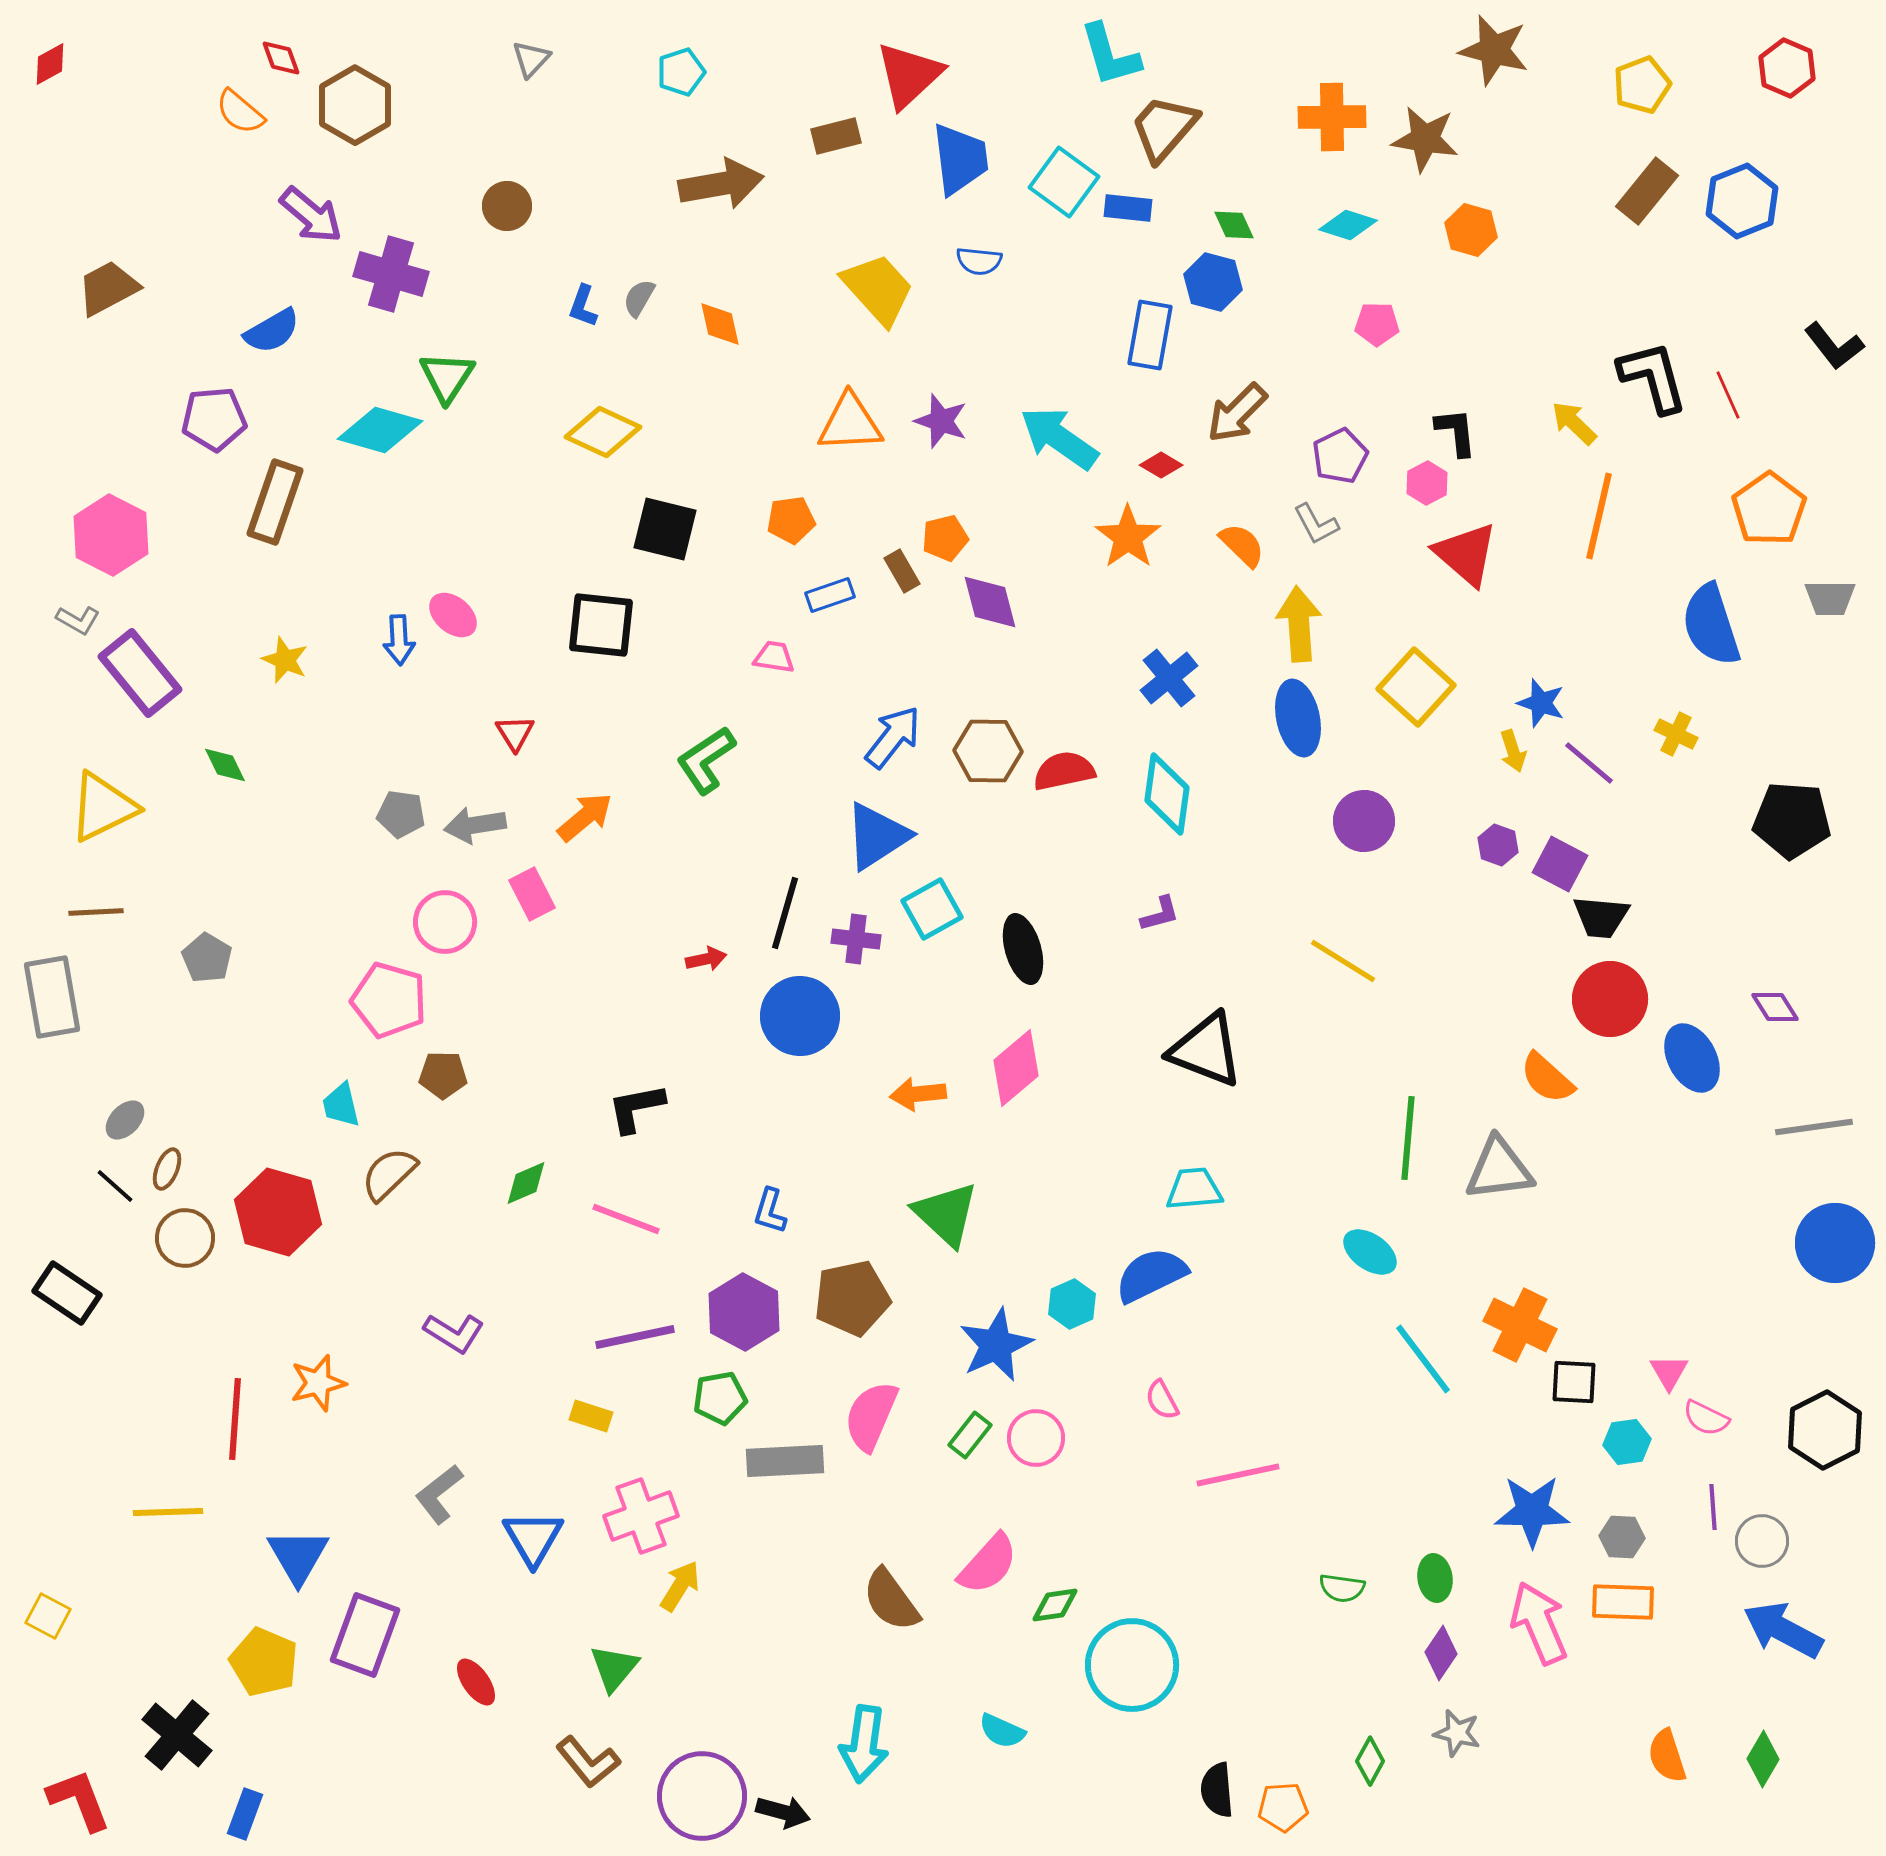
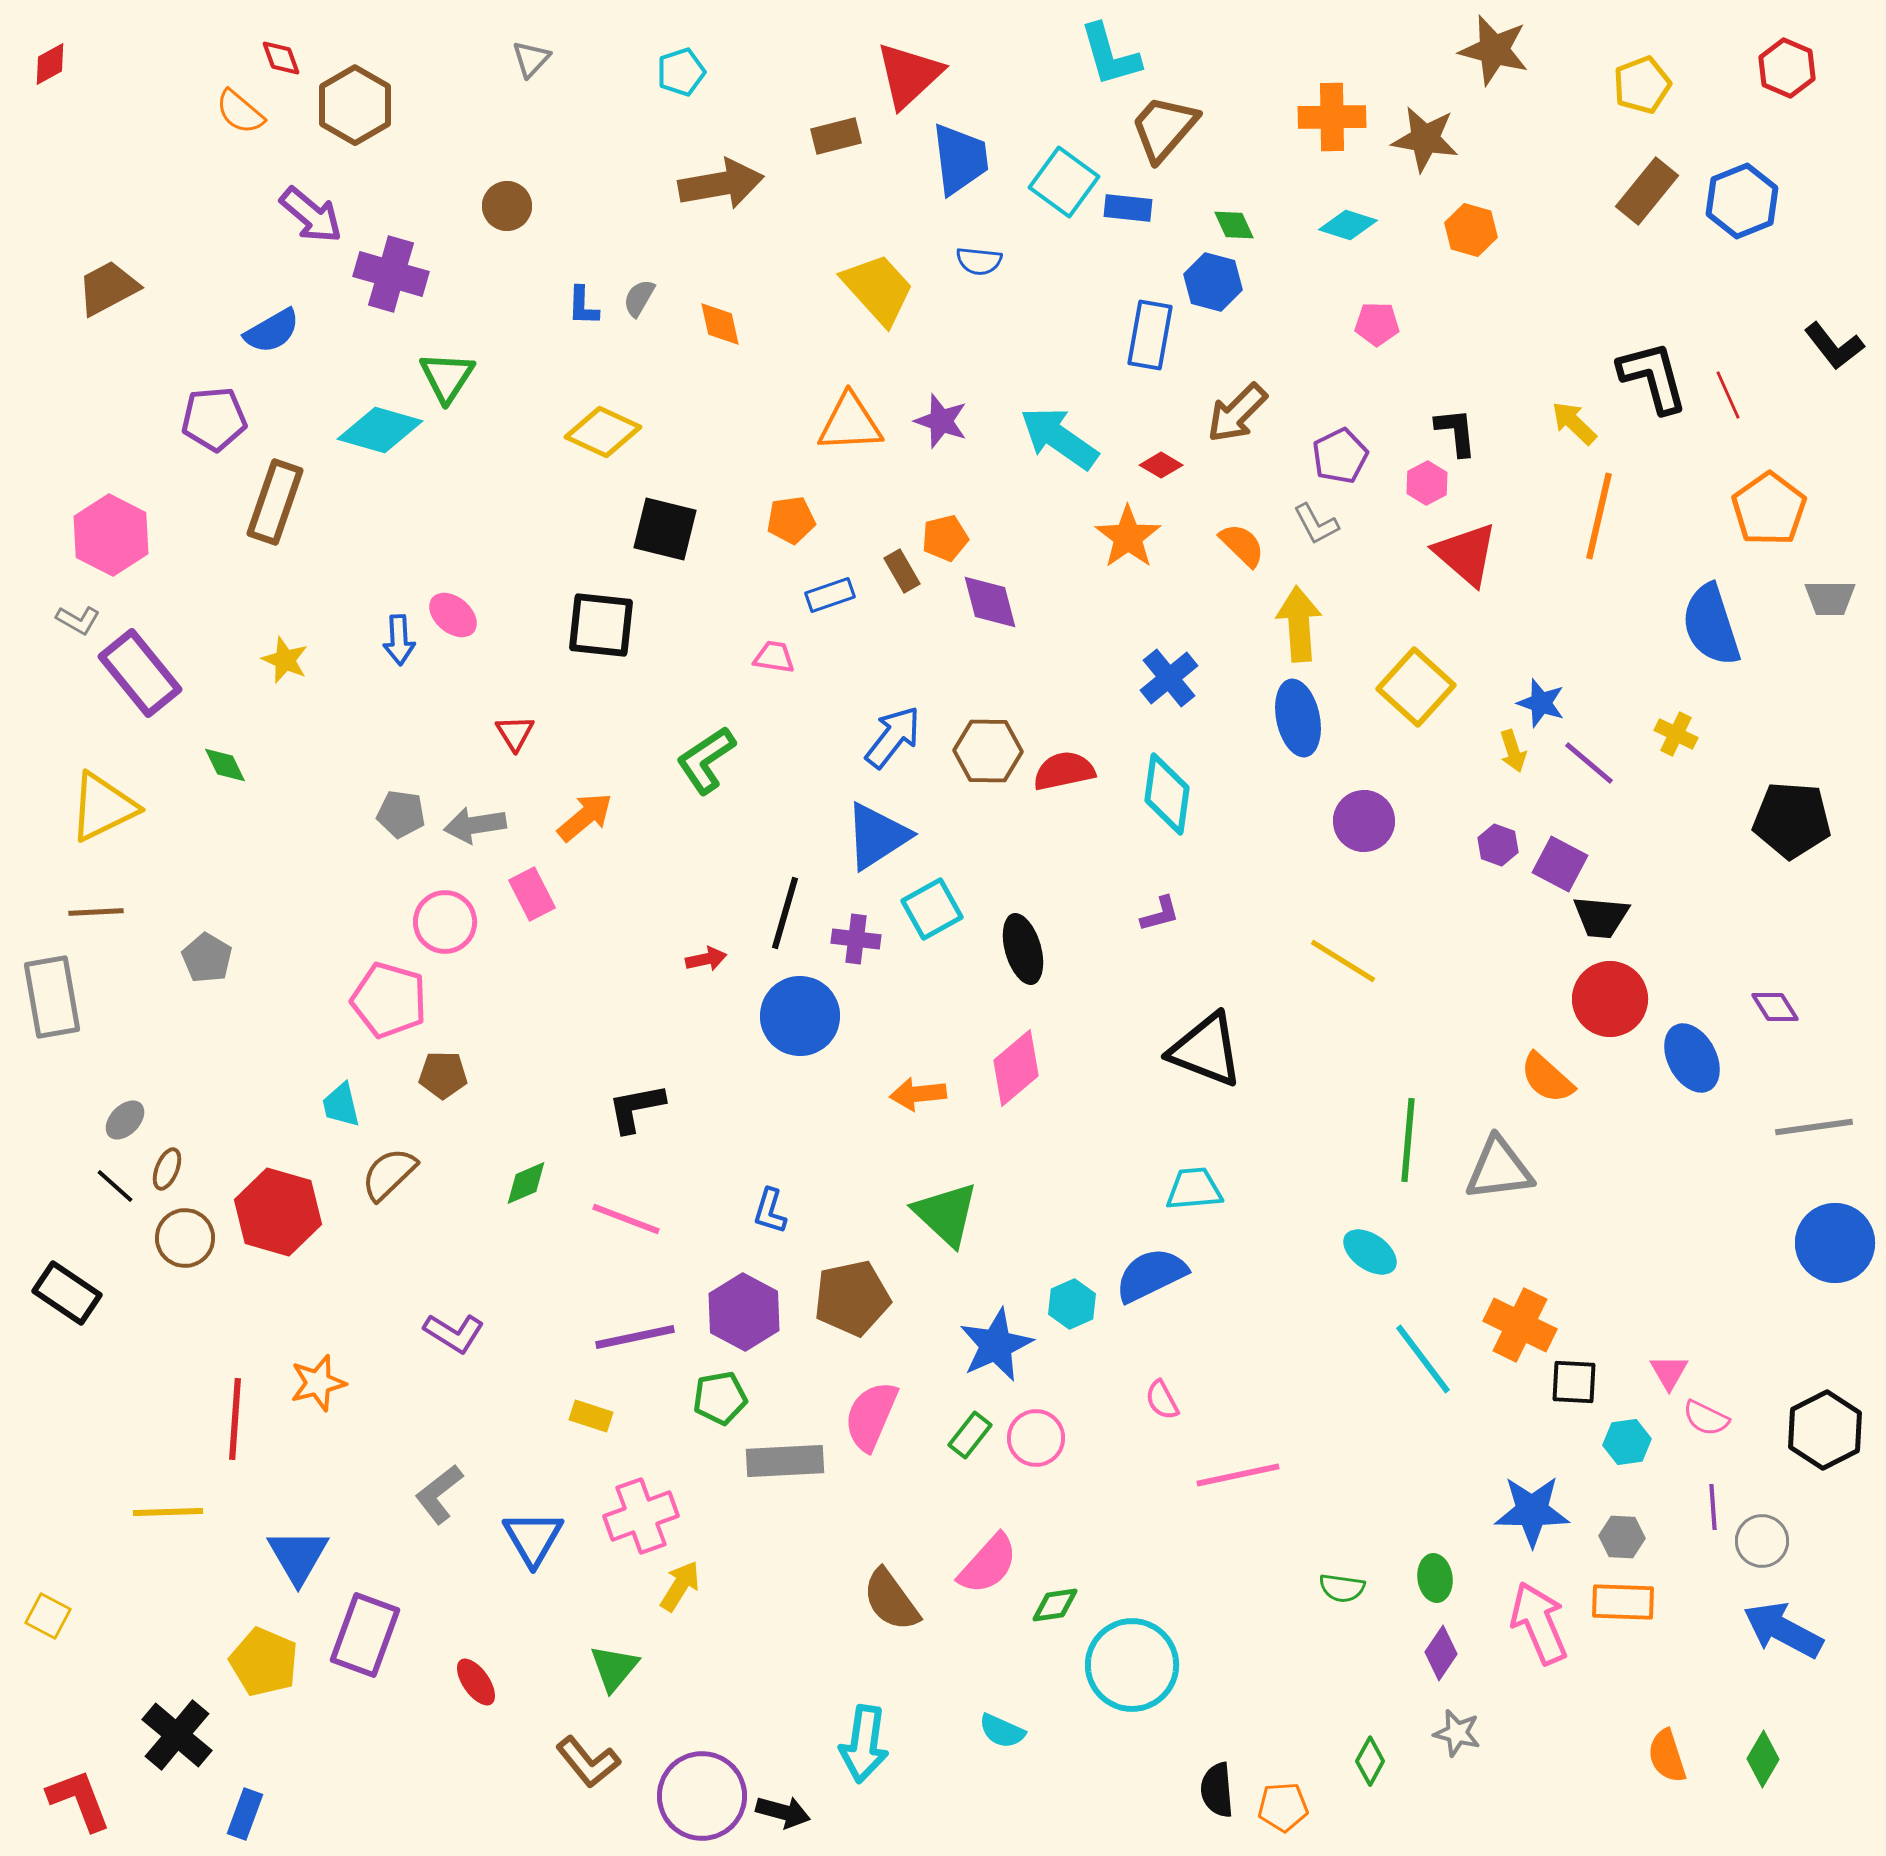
blue L-shape at (583, 306): rotated 18 degrees counterclockwise
green line at (1408, 1138): moved 2 px down
